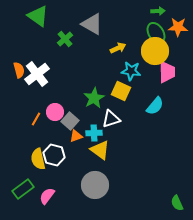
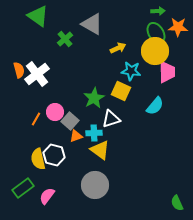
green rectangle: moved 1 px up
